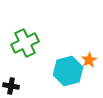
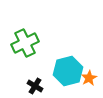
orange star: moved 18 px down
black cross: moved 24 px right; rotated 21 degrees clockwise
